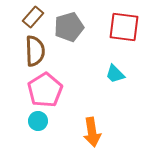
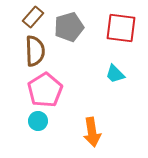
red square: moved 3 px left, 1 px down
